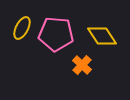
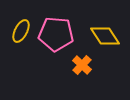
yellow ellipse: moved 1 px left, 3 px down
yellow diamond: moved 3 px right
